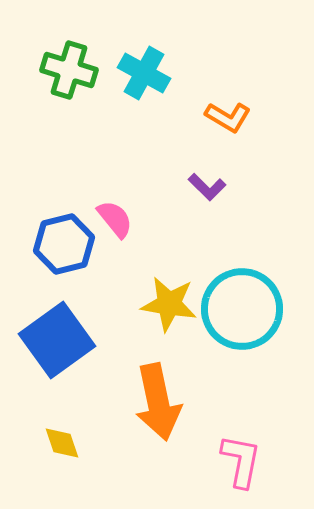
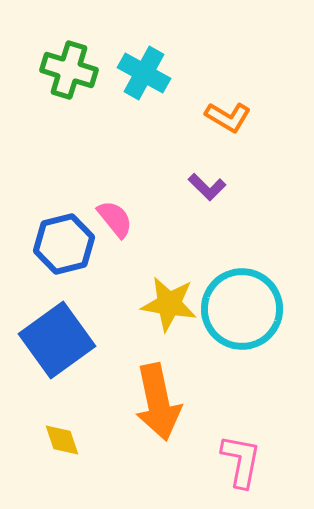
yellow diamond: moved 3 px up
